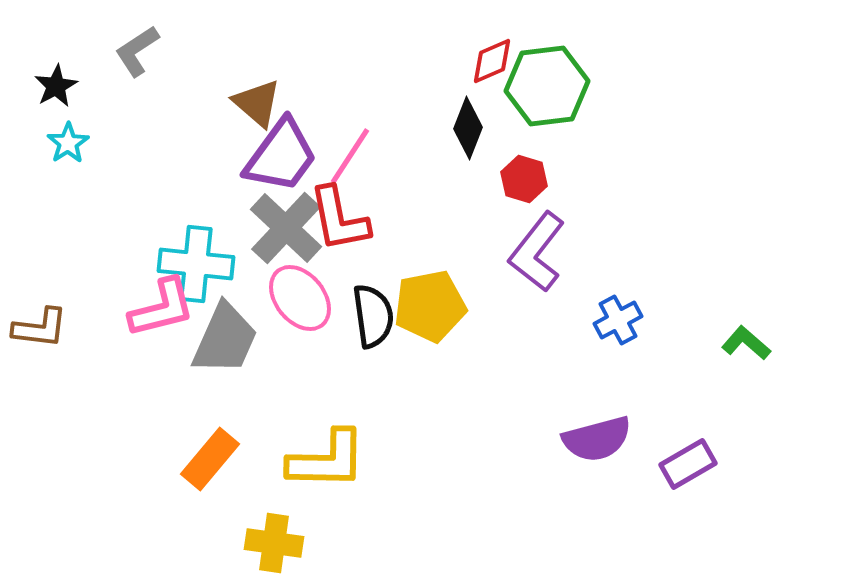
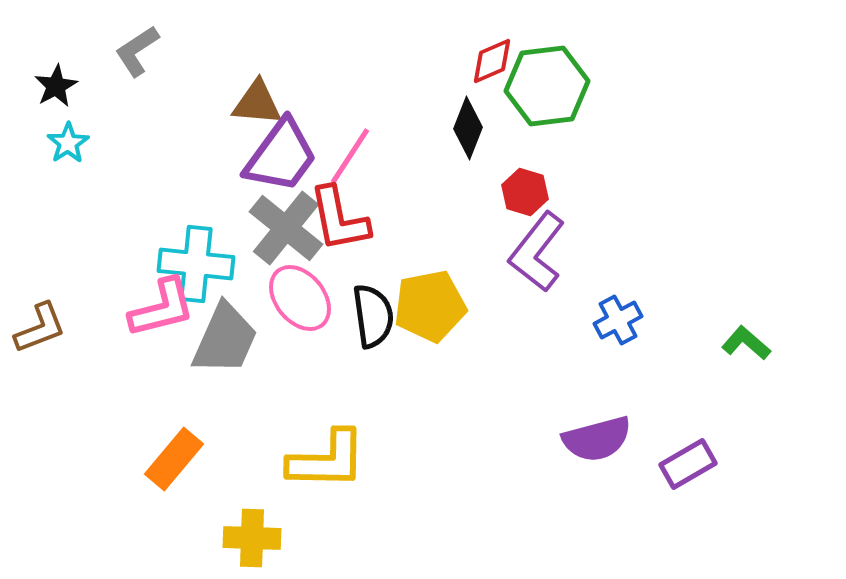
brown triangle: rotated 36 degrees counterclockwise
red hexagon: moved 1 px right, 13 px down
gray cross: rotated 4 degrees counterclockwise
brown L-shape: rotated 28 degrees counterclockwise
orange rectangle: moved 36 px left
yellow cross: moved 22 px left, 5 px up; rotated 6 degrees counterclockwise
